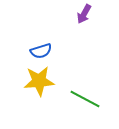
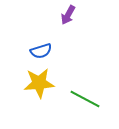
purple arrow: moved 16 px left, 1 px down
yellow star: moved 2 px down
